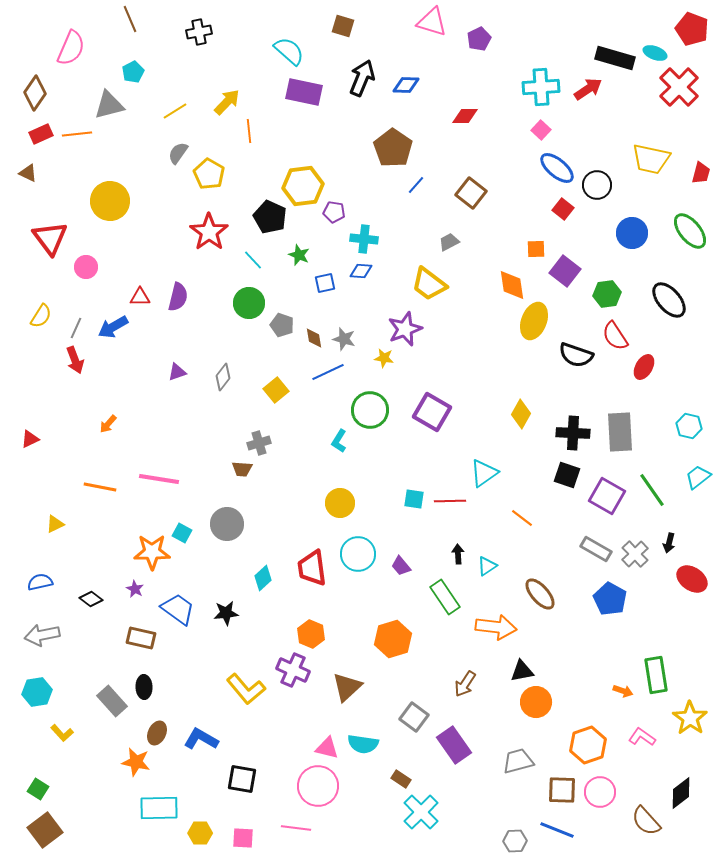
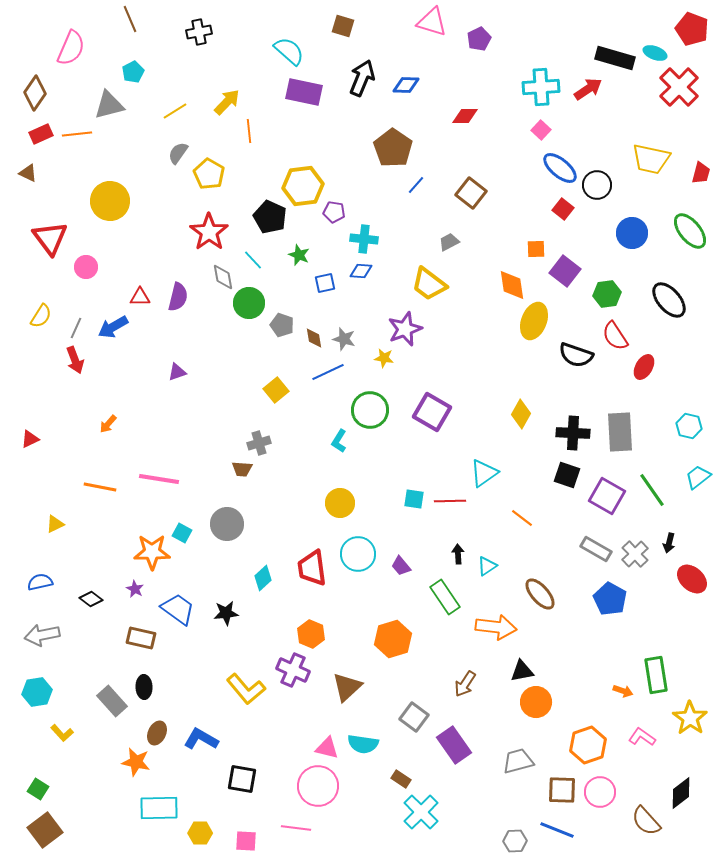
blue ellipse at (557, 168): moved 3 px right
gray diamond at (223, 377): moved 100 px up; rotated 48 degrees counterclockwise
red ellipse at (692, 579): rotated 8 degrees clockwise
pink square at (243, 838): moved 3 px right, 3 px down
